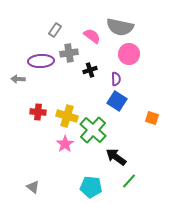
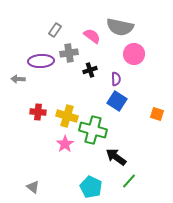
pink circle: moved 5 px right
orange square: moved 5 px right, 4 px up
green cross: rotated 28 degrees counterclockwise
cyan pentagon: rotated 20 degrees clockwise
